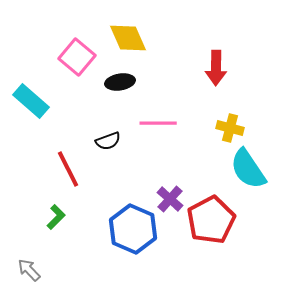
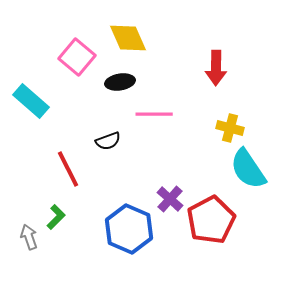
pink line: moved 4 px left, 9 px up
blue hexagon: moved 4 px left
gray arrow: moved 33 px up; rotated 25 degrees clockwise
